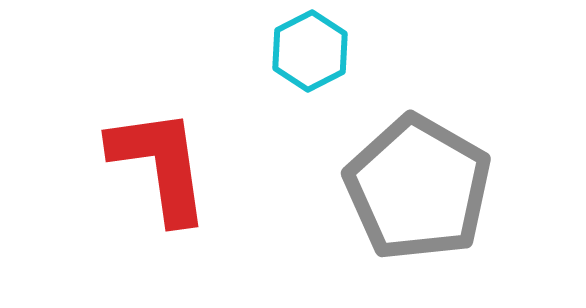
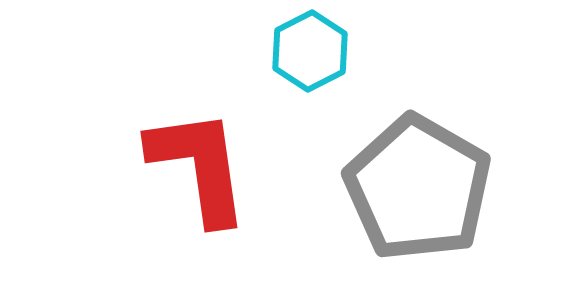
red L-shape: moved 39 px right, 1 px down
